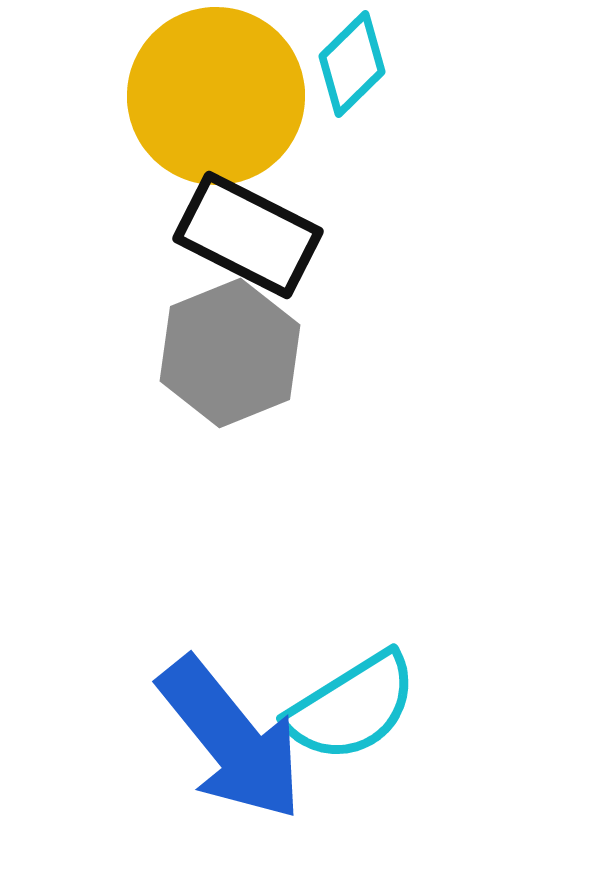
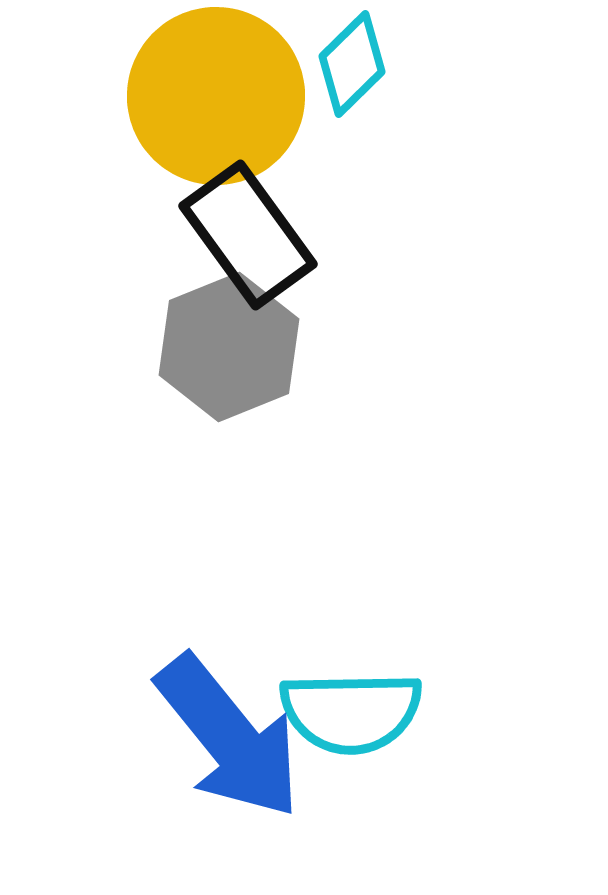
black rectangle: rotated 27 degrees clockwise
gray hexagon: moved 1 px left, 6 px up
cyan semicircle: moved 1 px left, 5 px down; rotated 31 degrees clockwise
blue arrow: moved 2 px left, 2 px up
